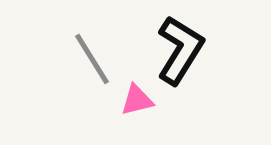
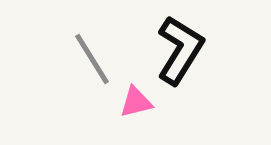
pink triangle: moved 1 px left, 2 px down
